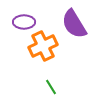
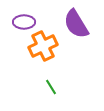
purple semicircle: moved 2 px right
